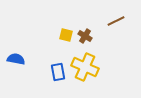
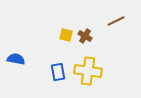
yellow cross: moved 3 px right, 4 px down; rotated 16 degrees counterclockwise
